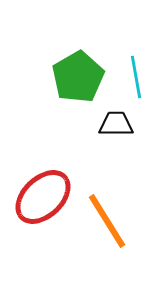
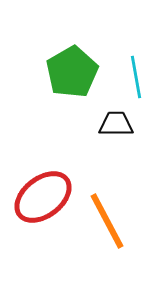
green pentagon: moved 6 px left, 5 px up
red ellipse: rotated 6 degrees clockwise
orange line: rotated 4 degrees clockwise
